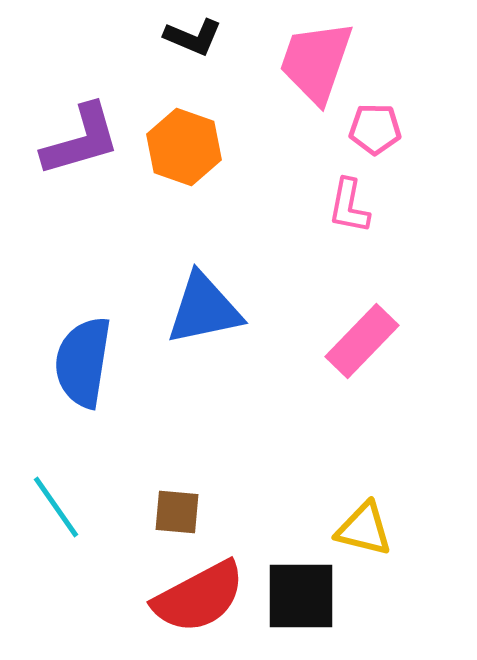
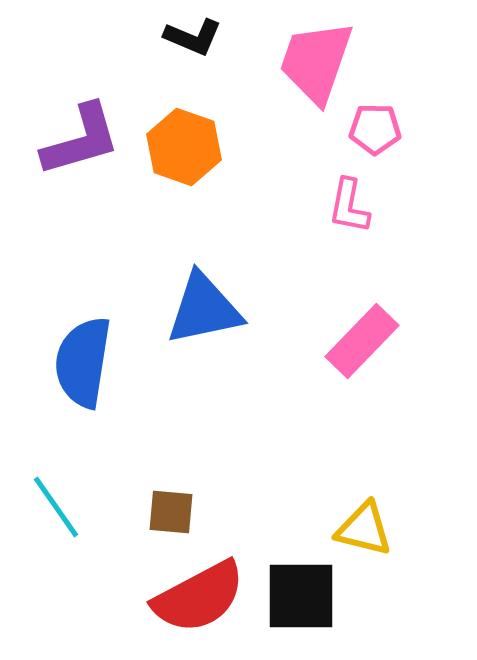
brown square: moved 6 px left
